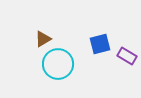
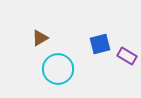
brown triangle: moved 3 px left, 1 px up
cyan circle: moved 5 px down
